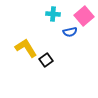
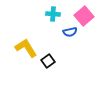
black square: moved 2 px right, 1 px down
